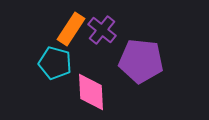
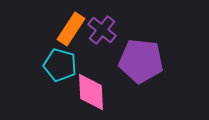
cyan pentagon: moved 5 px right, 2 px down
